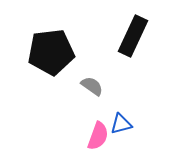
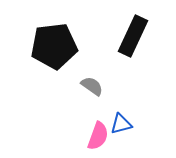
black pentagon: moved 3 px right, 6 px up
